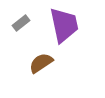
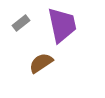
purple trapezoid: moved 2 px left
